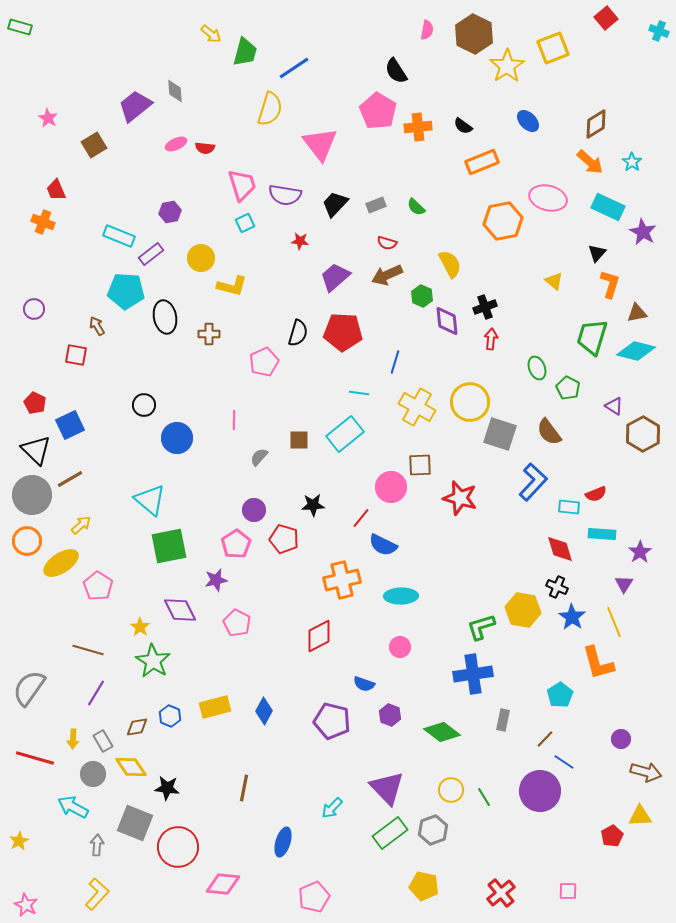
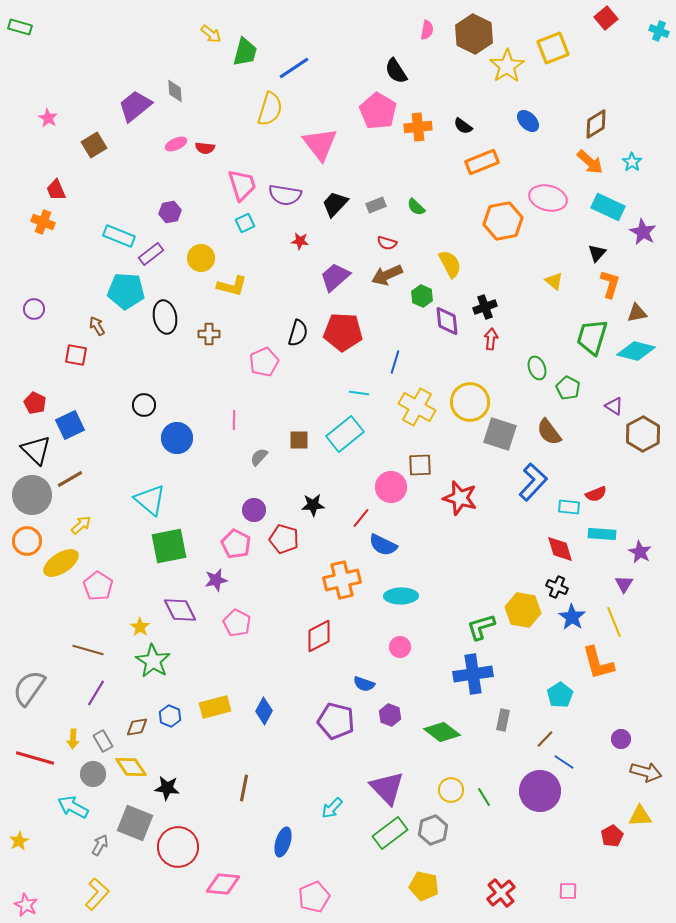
pink pentagon at (236, 544): rotated 12 degrees counterclockwise
purple star at (640, 552): rotated 10 degrees counterclockwise
purple pentagon at (332, 721): moved 4 px right
gray arrow at (97, 845): moved 3 px right; rotated 25 degrees clockwise
